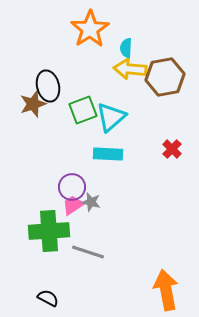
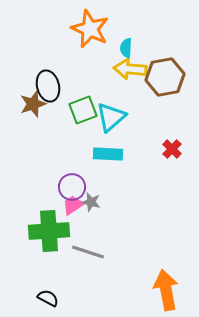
orange star: rotated 15 degrees counterclockwise
